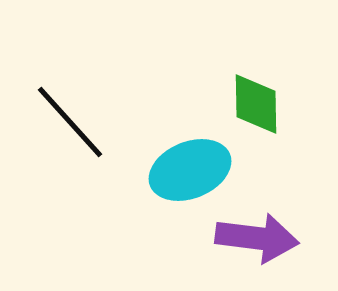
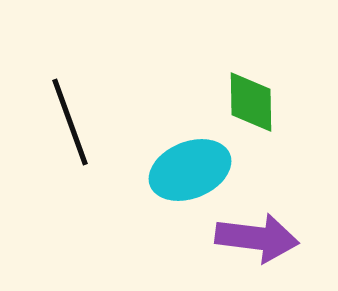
green diamond: moved 5 px left, 2 px up
black line: rotated 22 degrees clockwise
